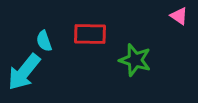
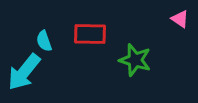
pink triangle: moved 1 px right, 3 px down
